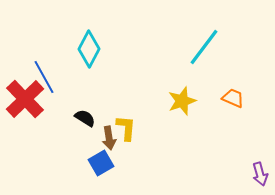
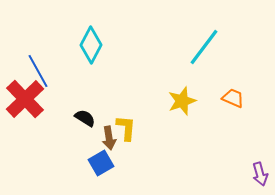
cyan diamond: moved 2 px right, 4 px up
blue line: moved 6 px left, 6 px up
